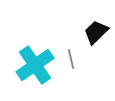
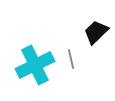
cyan cross: rotated 9 degrees clockwise
